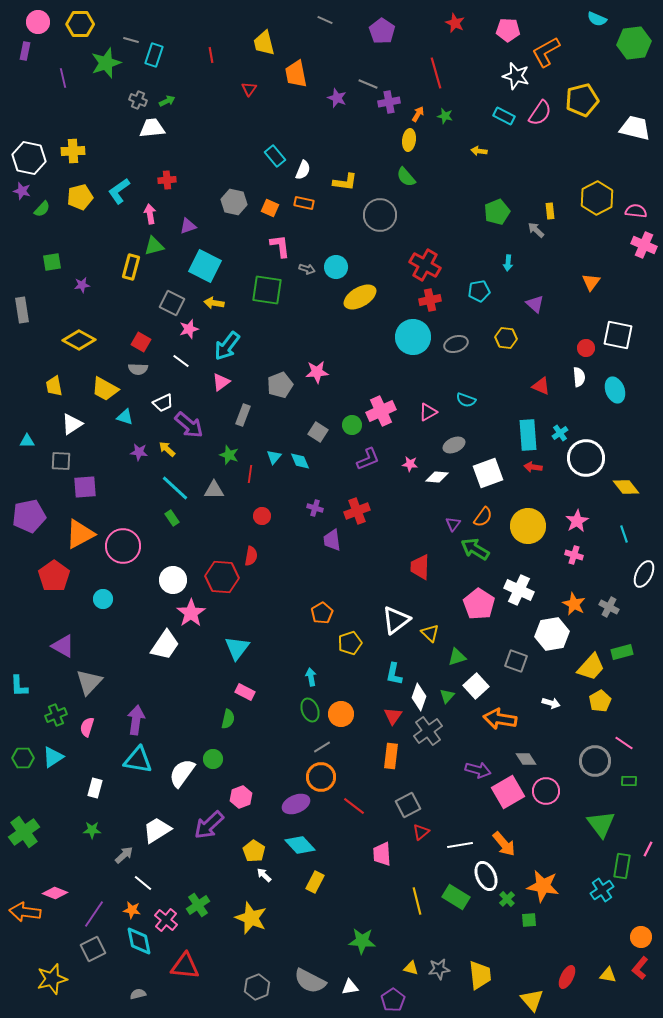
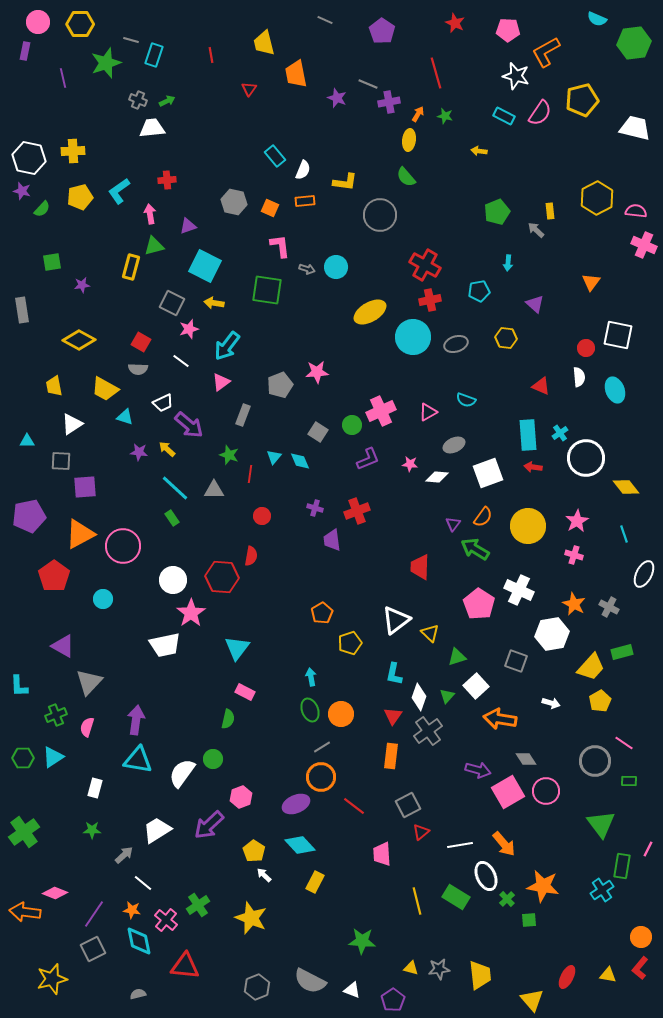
orange rectangle at (304, 203): moved 1 px right, 2 px up; rotated 18 degrees counterclockwise
yellow ellipse at (360, 297): moved 10 px right, 15 px down
white trapezoid at (165, 645): rotated 44 degrees clockwise
white triangle at (350, 987): moved 2 px right, 3 px down; rotated 30 degrees clockwise
